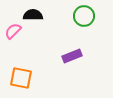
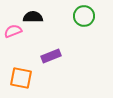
black semicircle: moved 2 px down
pink semicircle: rotated 24 degrees clockwise
purple rectangle: moved 21 px left
